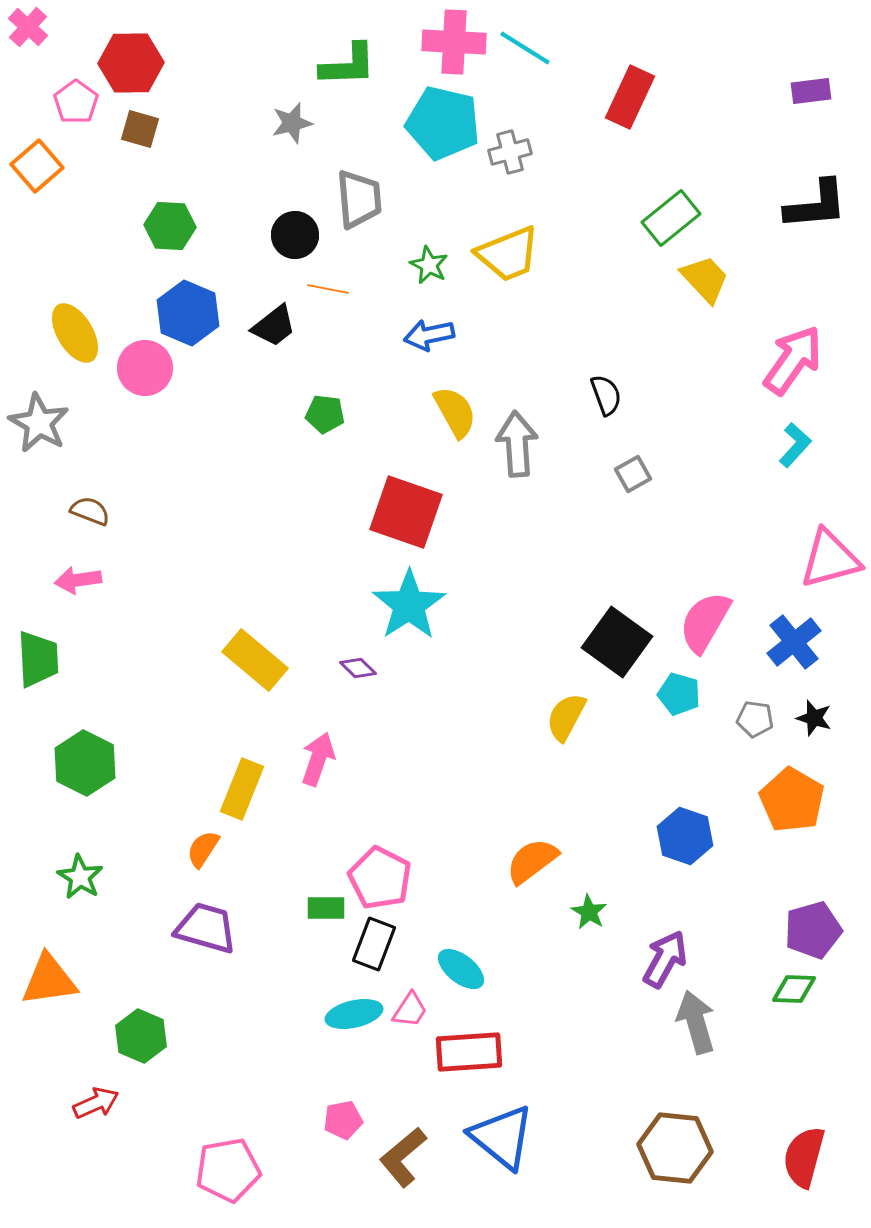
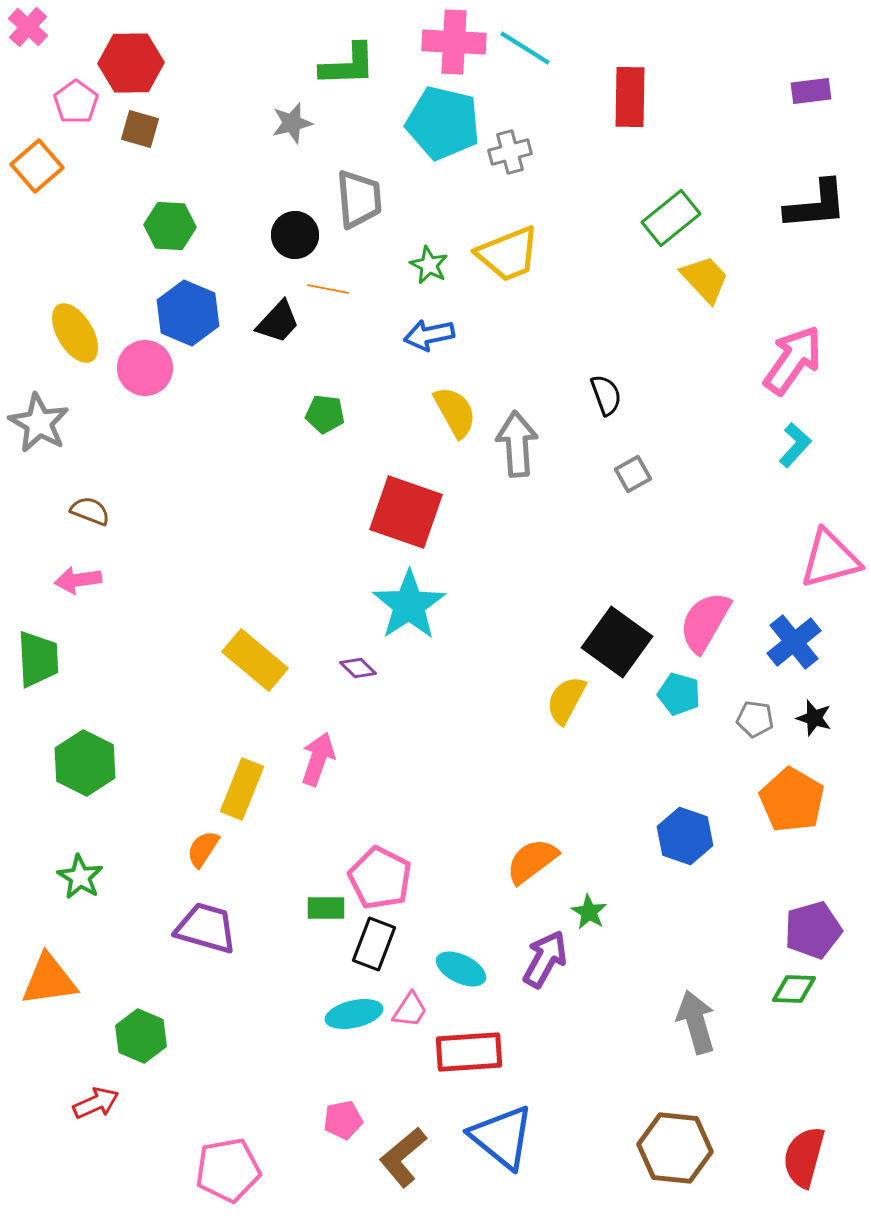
red rectangle at (630, 97): rotated 24 degrees counterclockwise
black trapezoid at (274, 326): moved 4 px right, 4 px up; rotated 9 degrees counterclockwise
yellow semicircle at (566, 717): moved 17 px up
purple arrow at (665, 959): moved 120 px left
cyan ellipse at (461, 969): rotated 12 degrees counterclockwise
